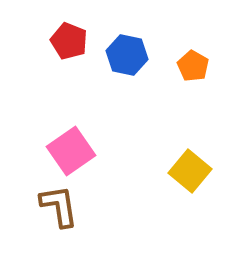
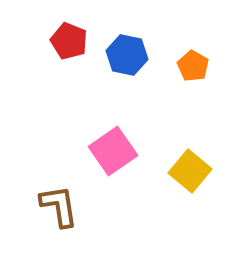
pink square: moved 42 px right
